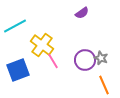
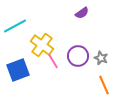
purple circle: moved 7 px left, 4 px up
